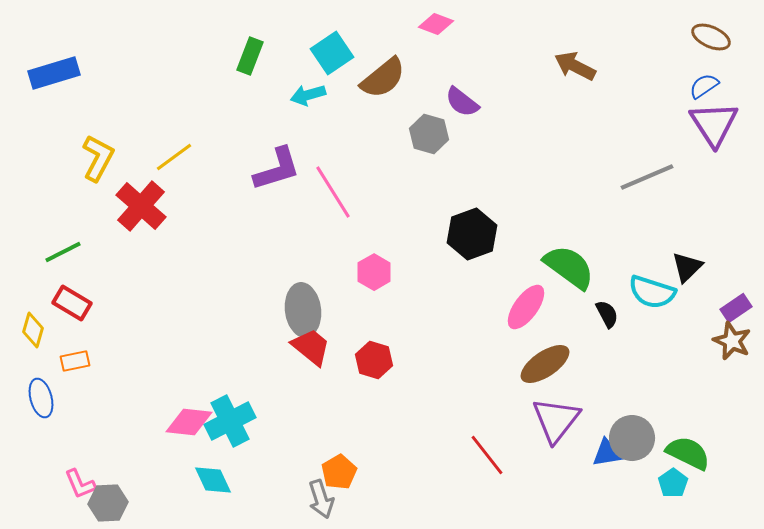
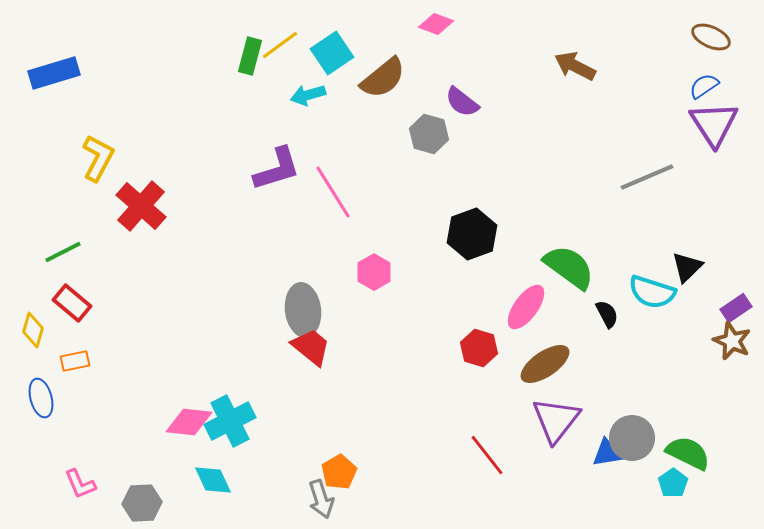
green rectangle at (250, 56): rotated 6 degrees counterclockwise
yellow line at (174, 157): moved 106 px right, 112 px up
red rectangle at (72, 303): rotated 9 degrees clockwise
red hexagon at (374, 360): moved 105 px right, 12 px up
gray hexagon at (108, 503): moved 34 px right
